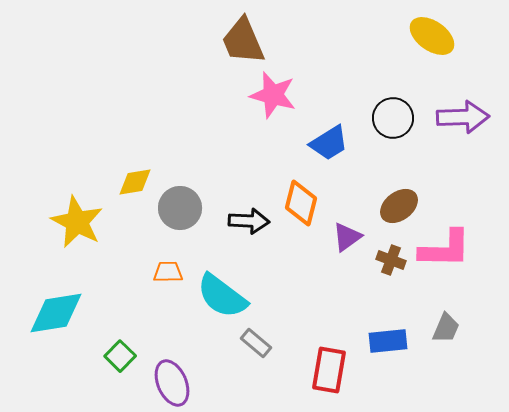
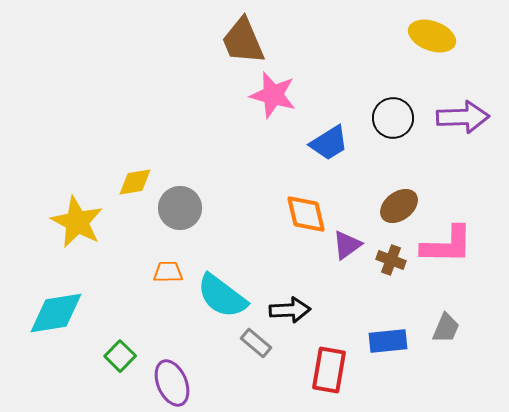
yellow ellipse: rotated 15 degrees counterclockwise
orange diamond: moved 5 px right, 11 px down; rotated 27 degrees counterclockwise
black arrow: moved 41 px right, 89 px down; rotated 6 degrees counterclockwise
purple triangle: moved 8 px down
pink L-shape: moved 2 px right, 4 px up
